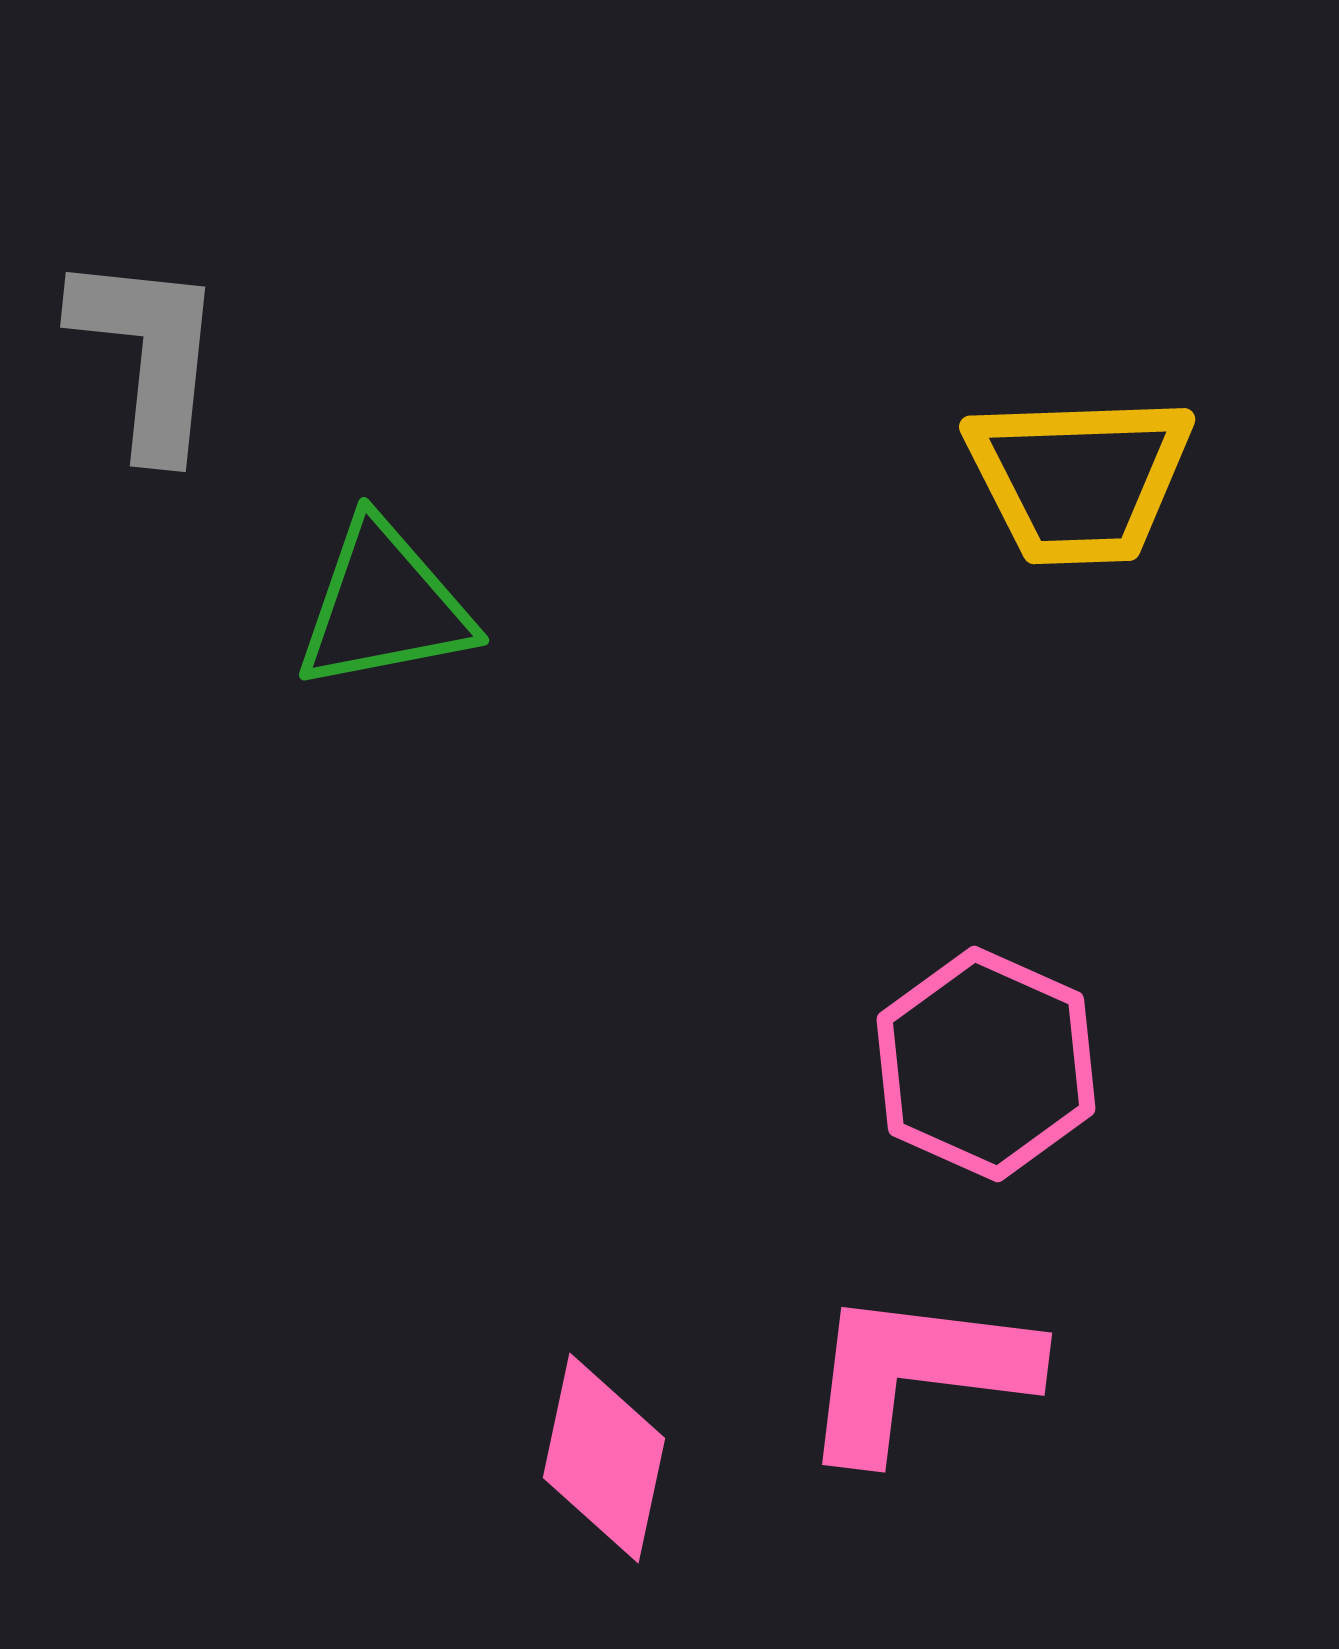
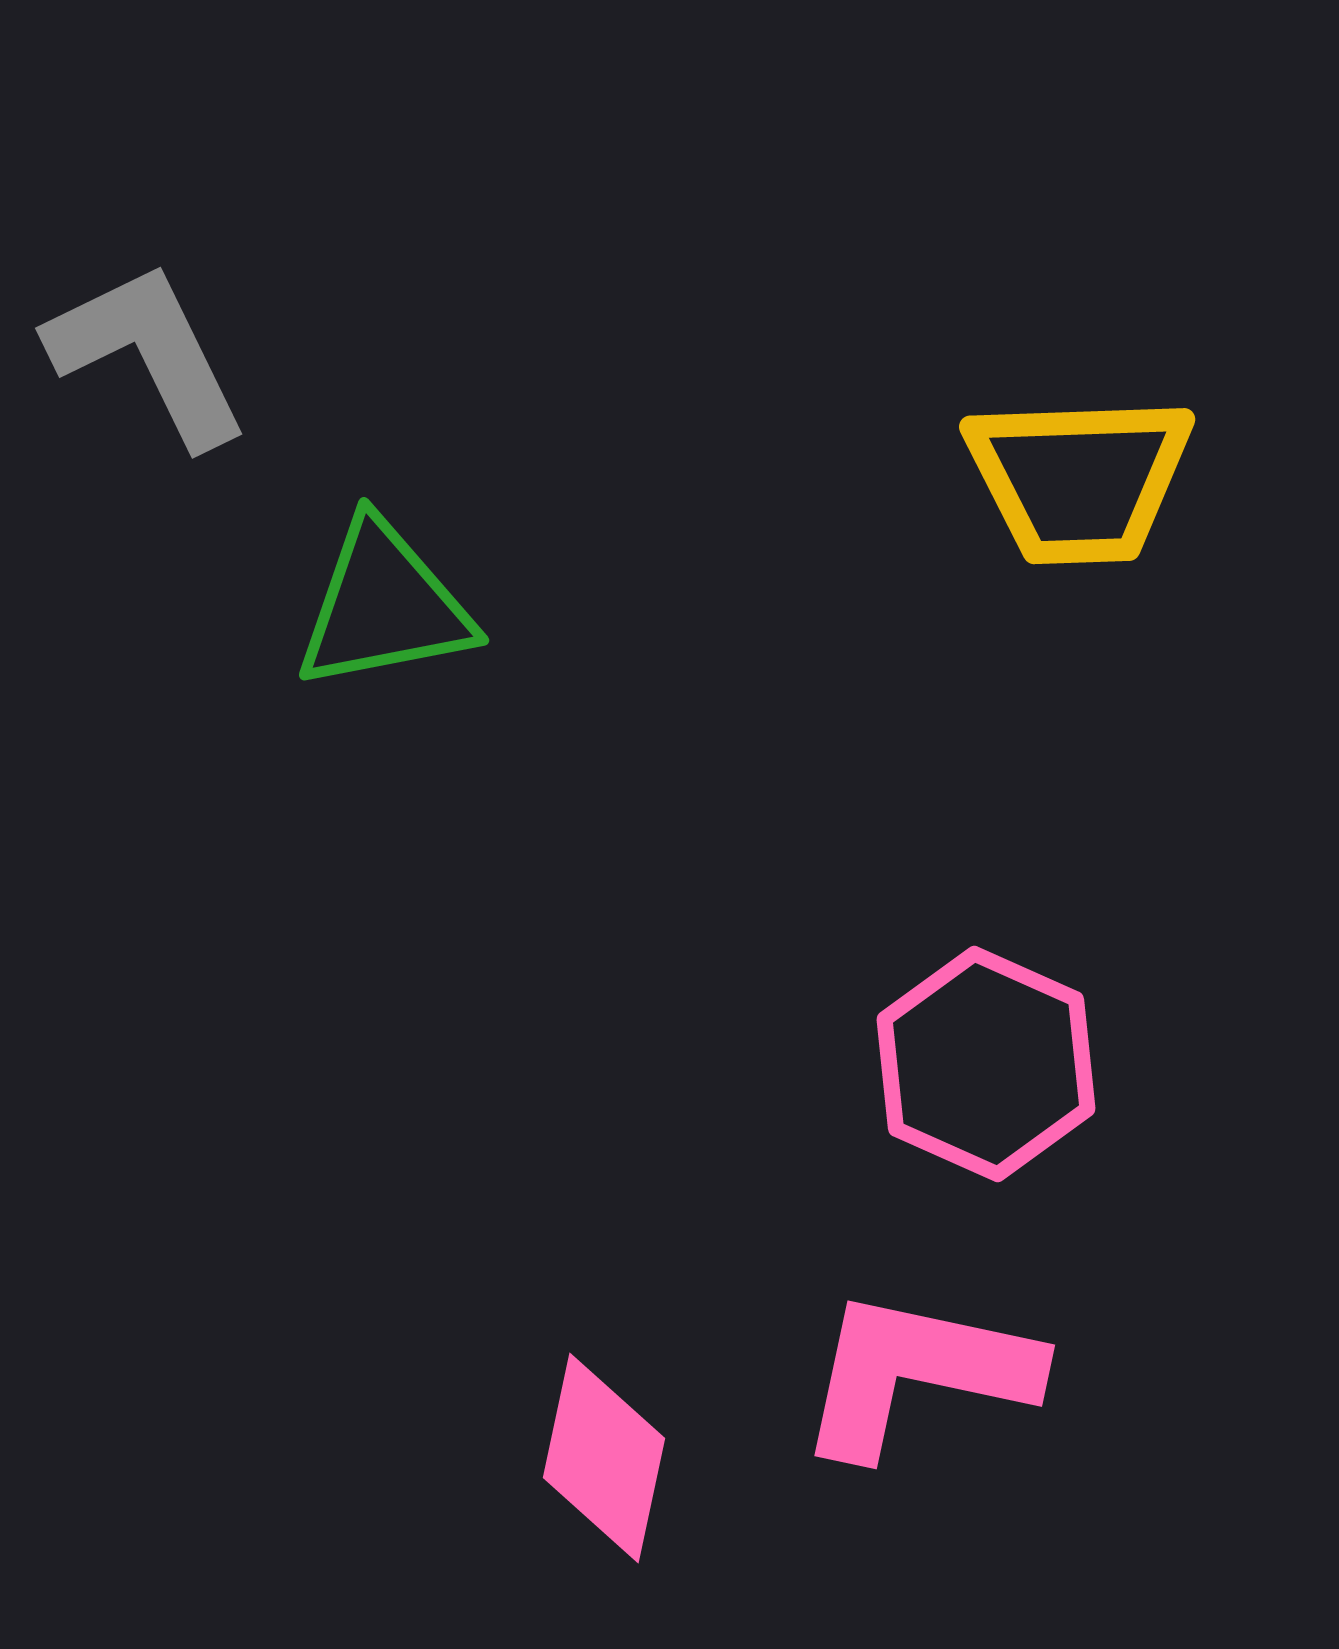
gray L-shape: rotated 32 degrees counterclockwise
pink L-shape: rotated 5 degrees clockwise
